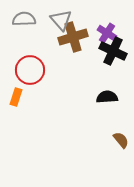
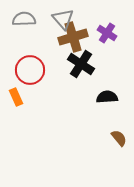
gray triangle: moved 2 px right, 1 px up
black cross: moved 32 px left, 13 px down; rotated 8 degrees clockwise
orange rectangle: rotated 42 degrees counterclockwise
brown semicircle: moved 2 px left, 2 px up
